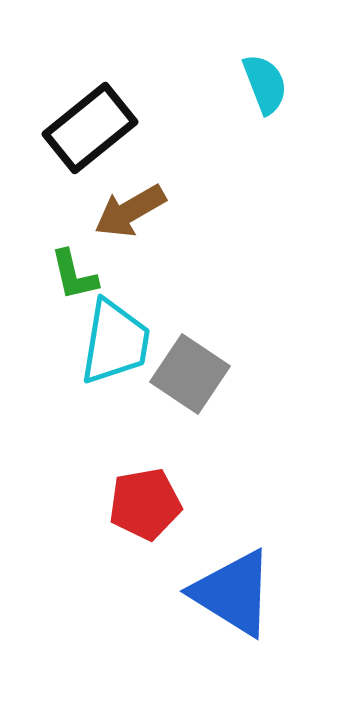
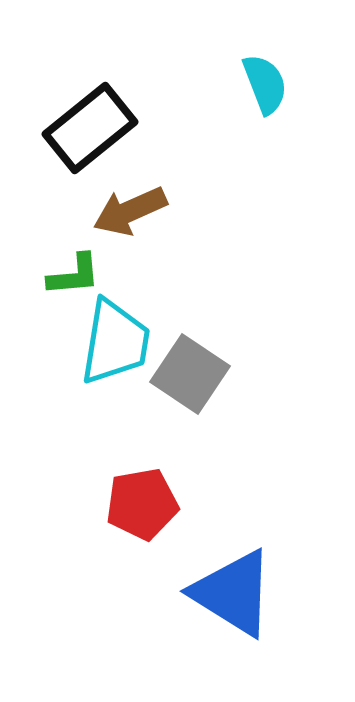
brown arrow: rotated 6 degrees clockwise
green L-shape: rotated 82 degrees counterclockwise
red pentagon: moved 3 px left
